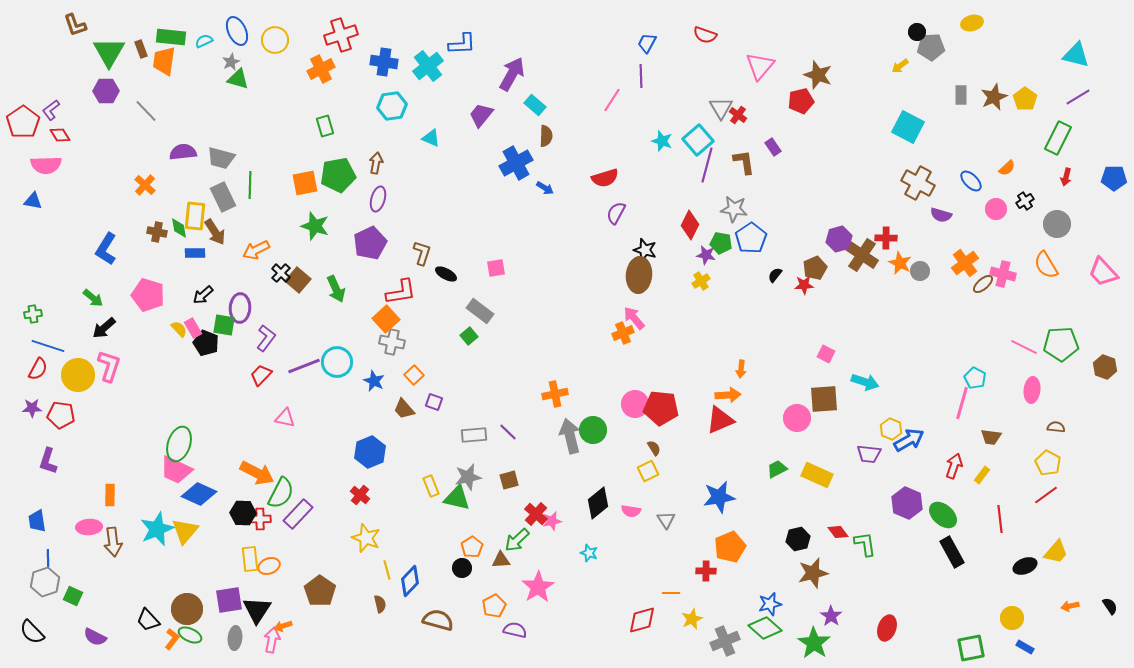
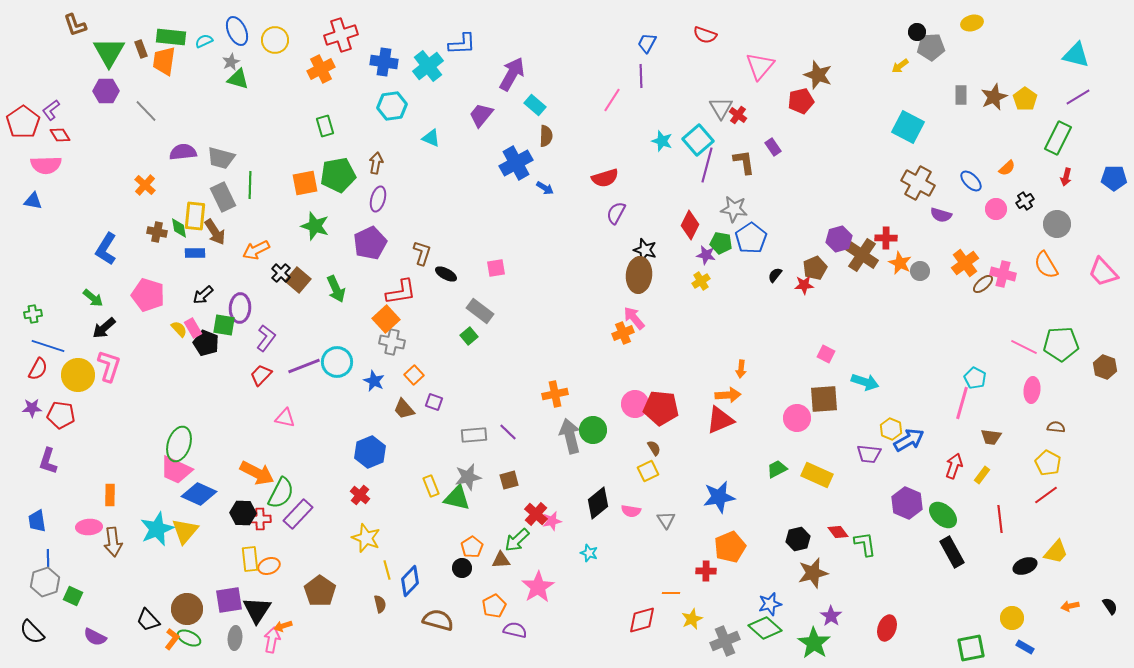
green ellipse at (190, 635): moved 1 px left, 3 px down
